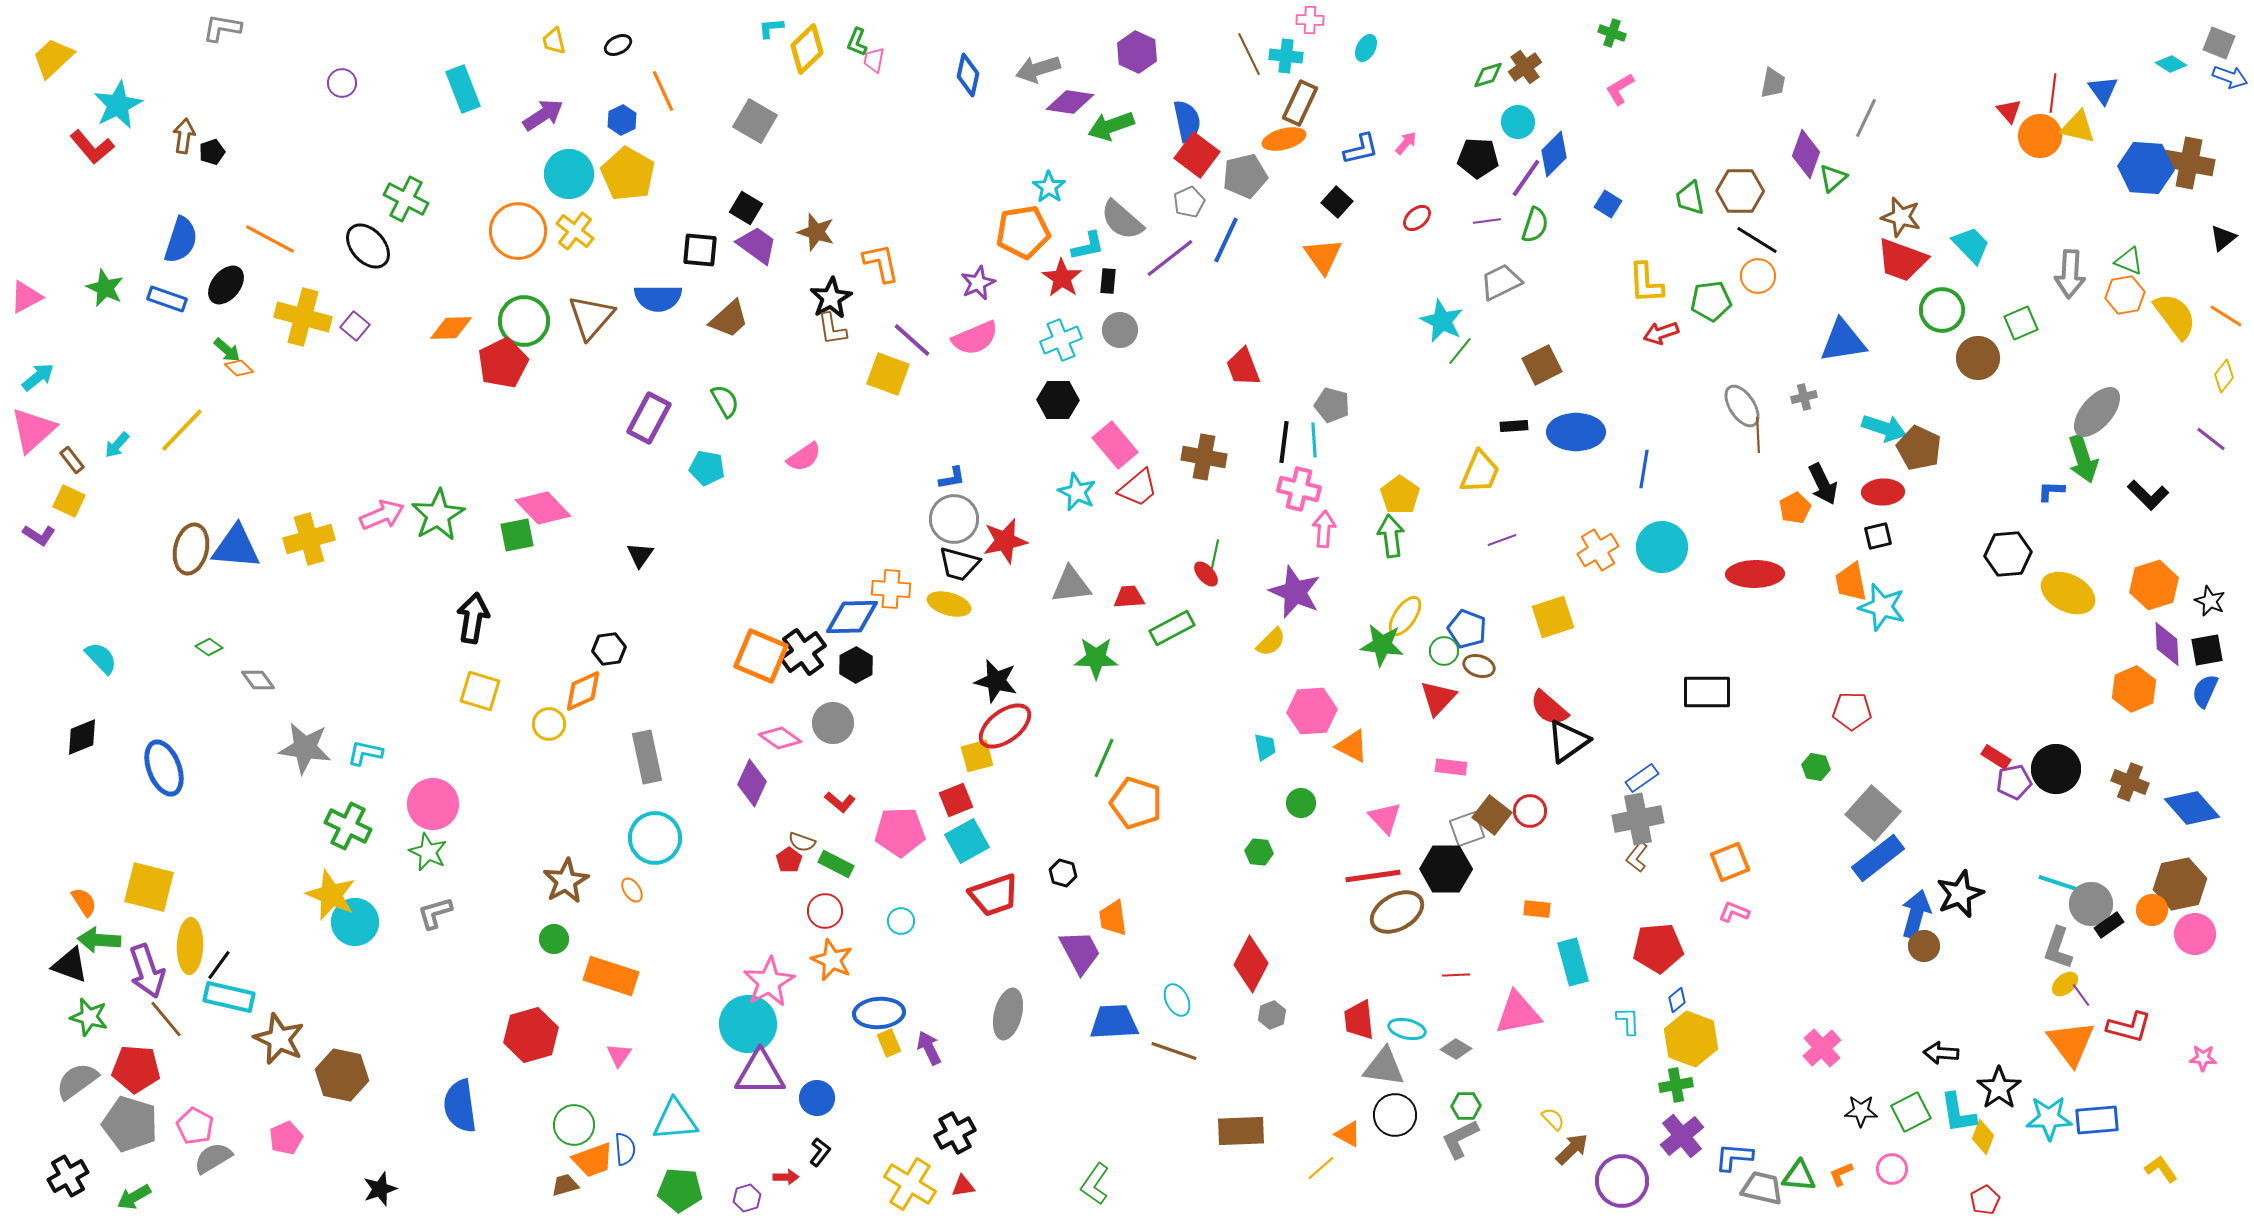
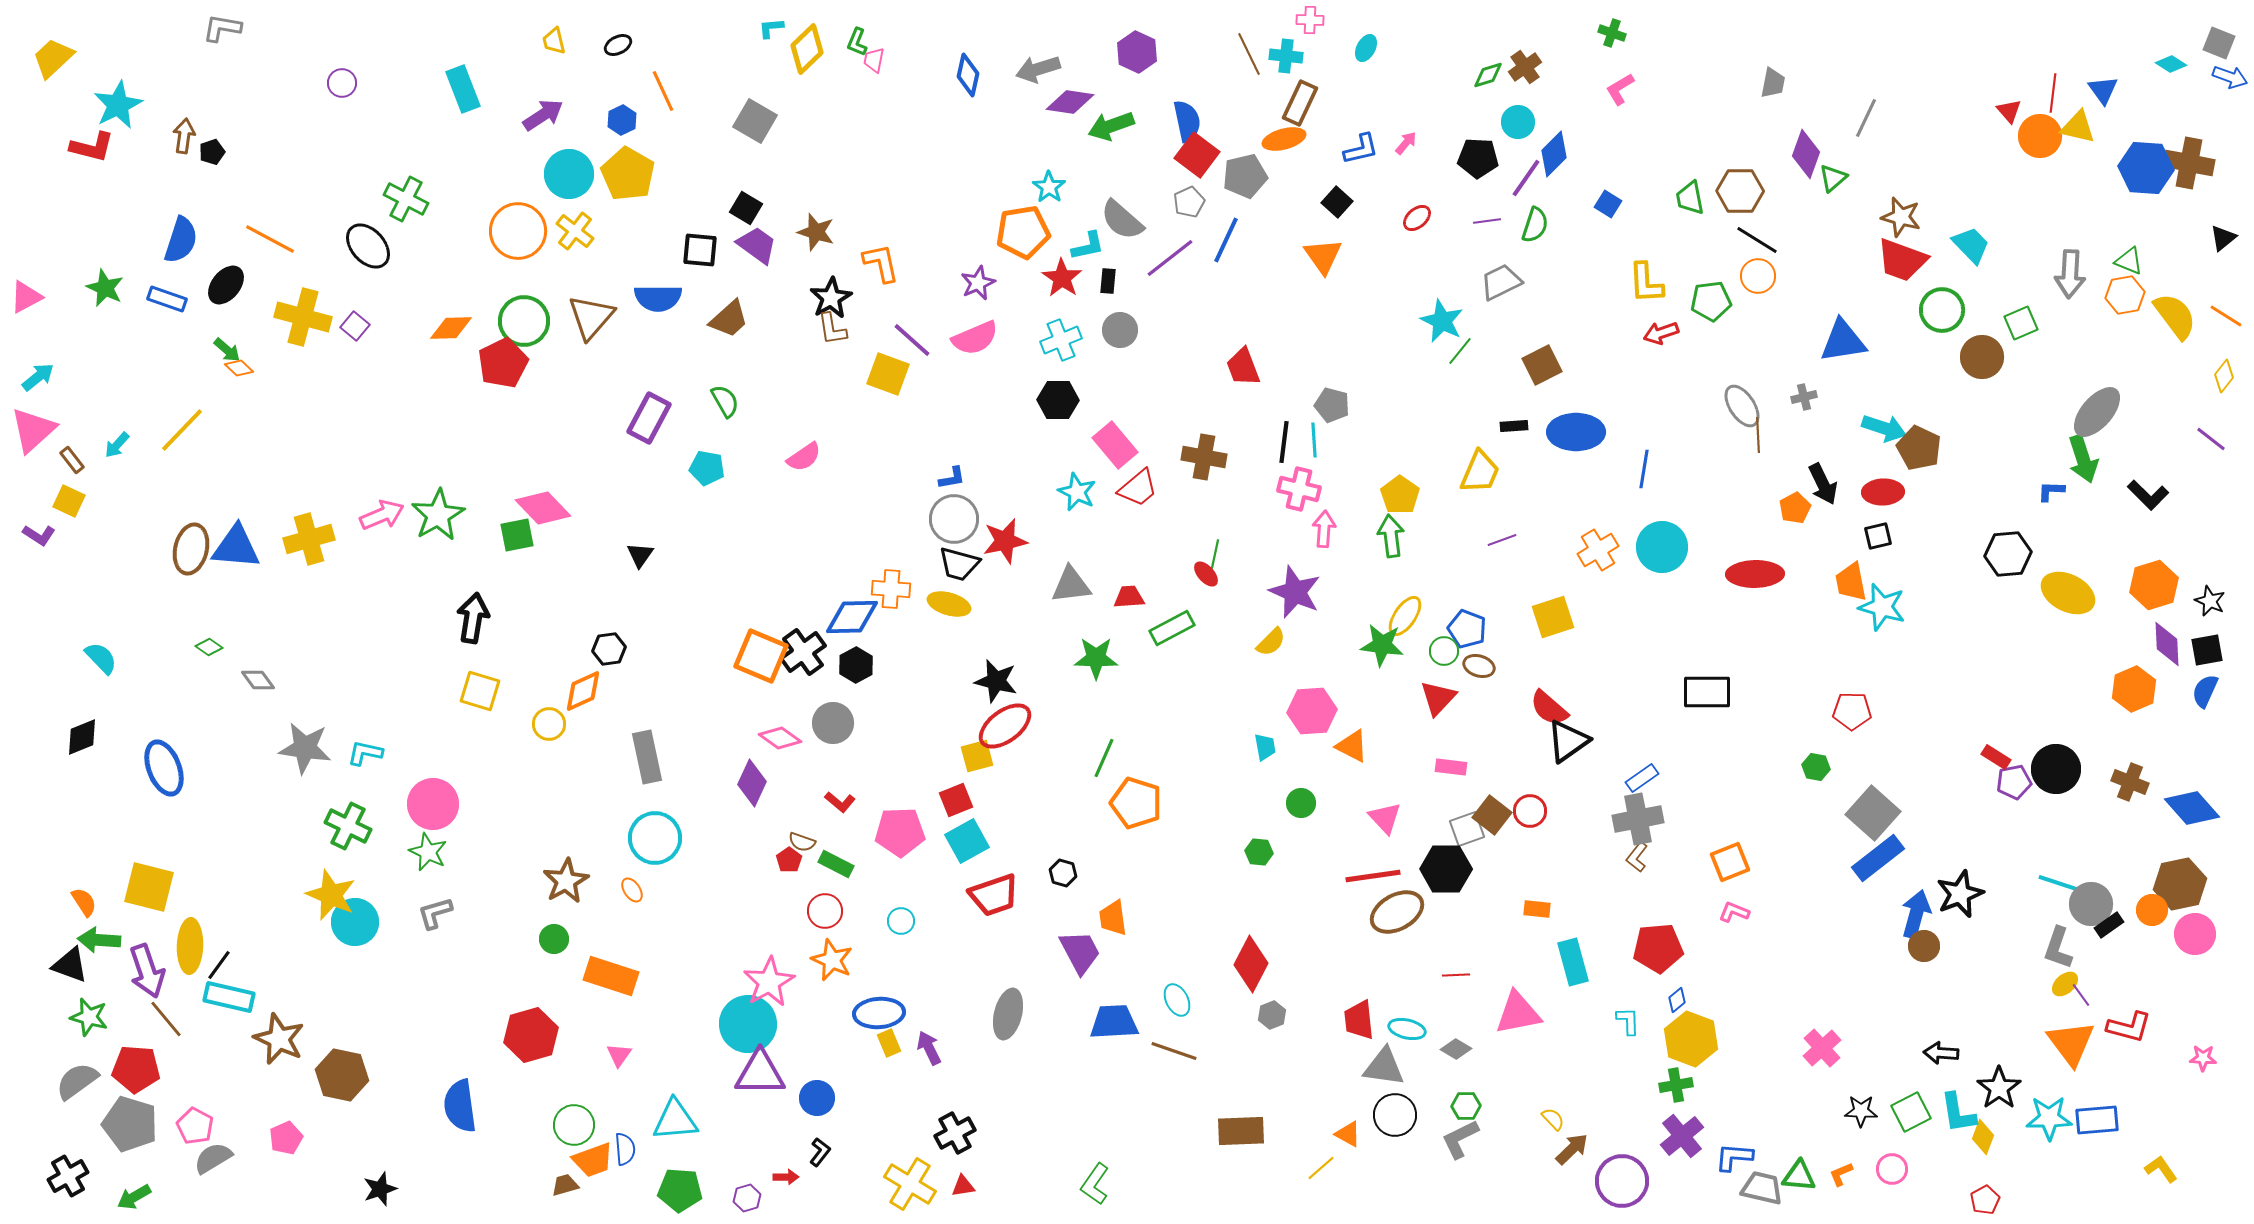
red L-shape at (92, 147): rotated 36 degrees counterclockwise
brown circle at (1978, 358): moved 4 px right, 1 px up
